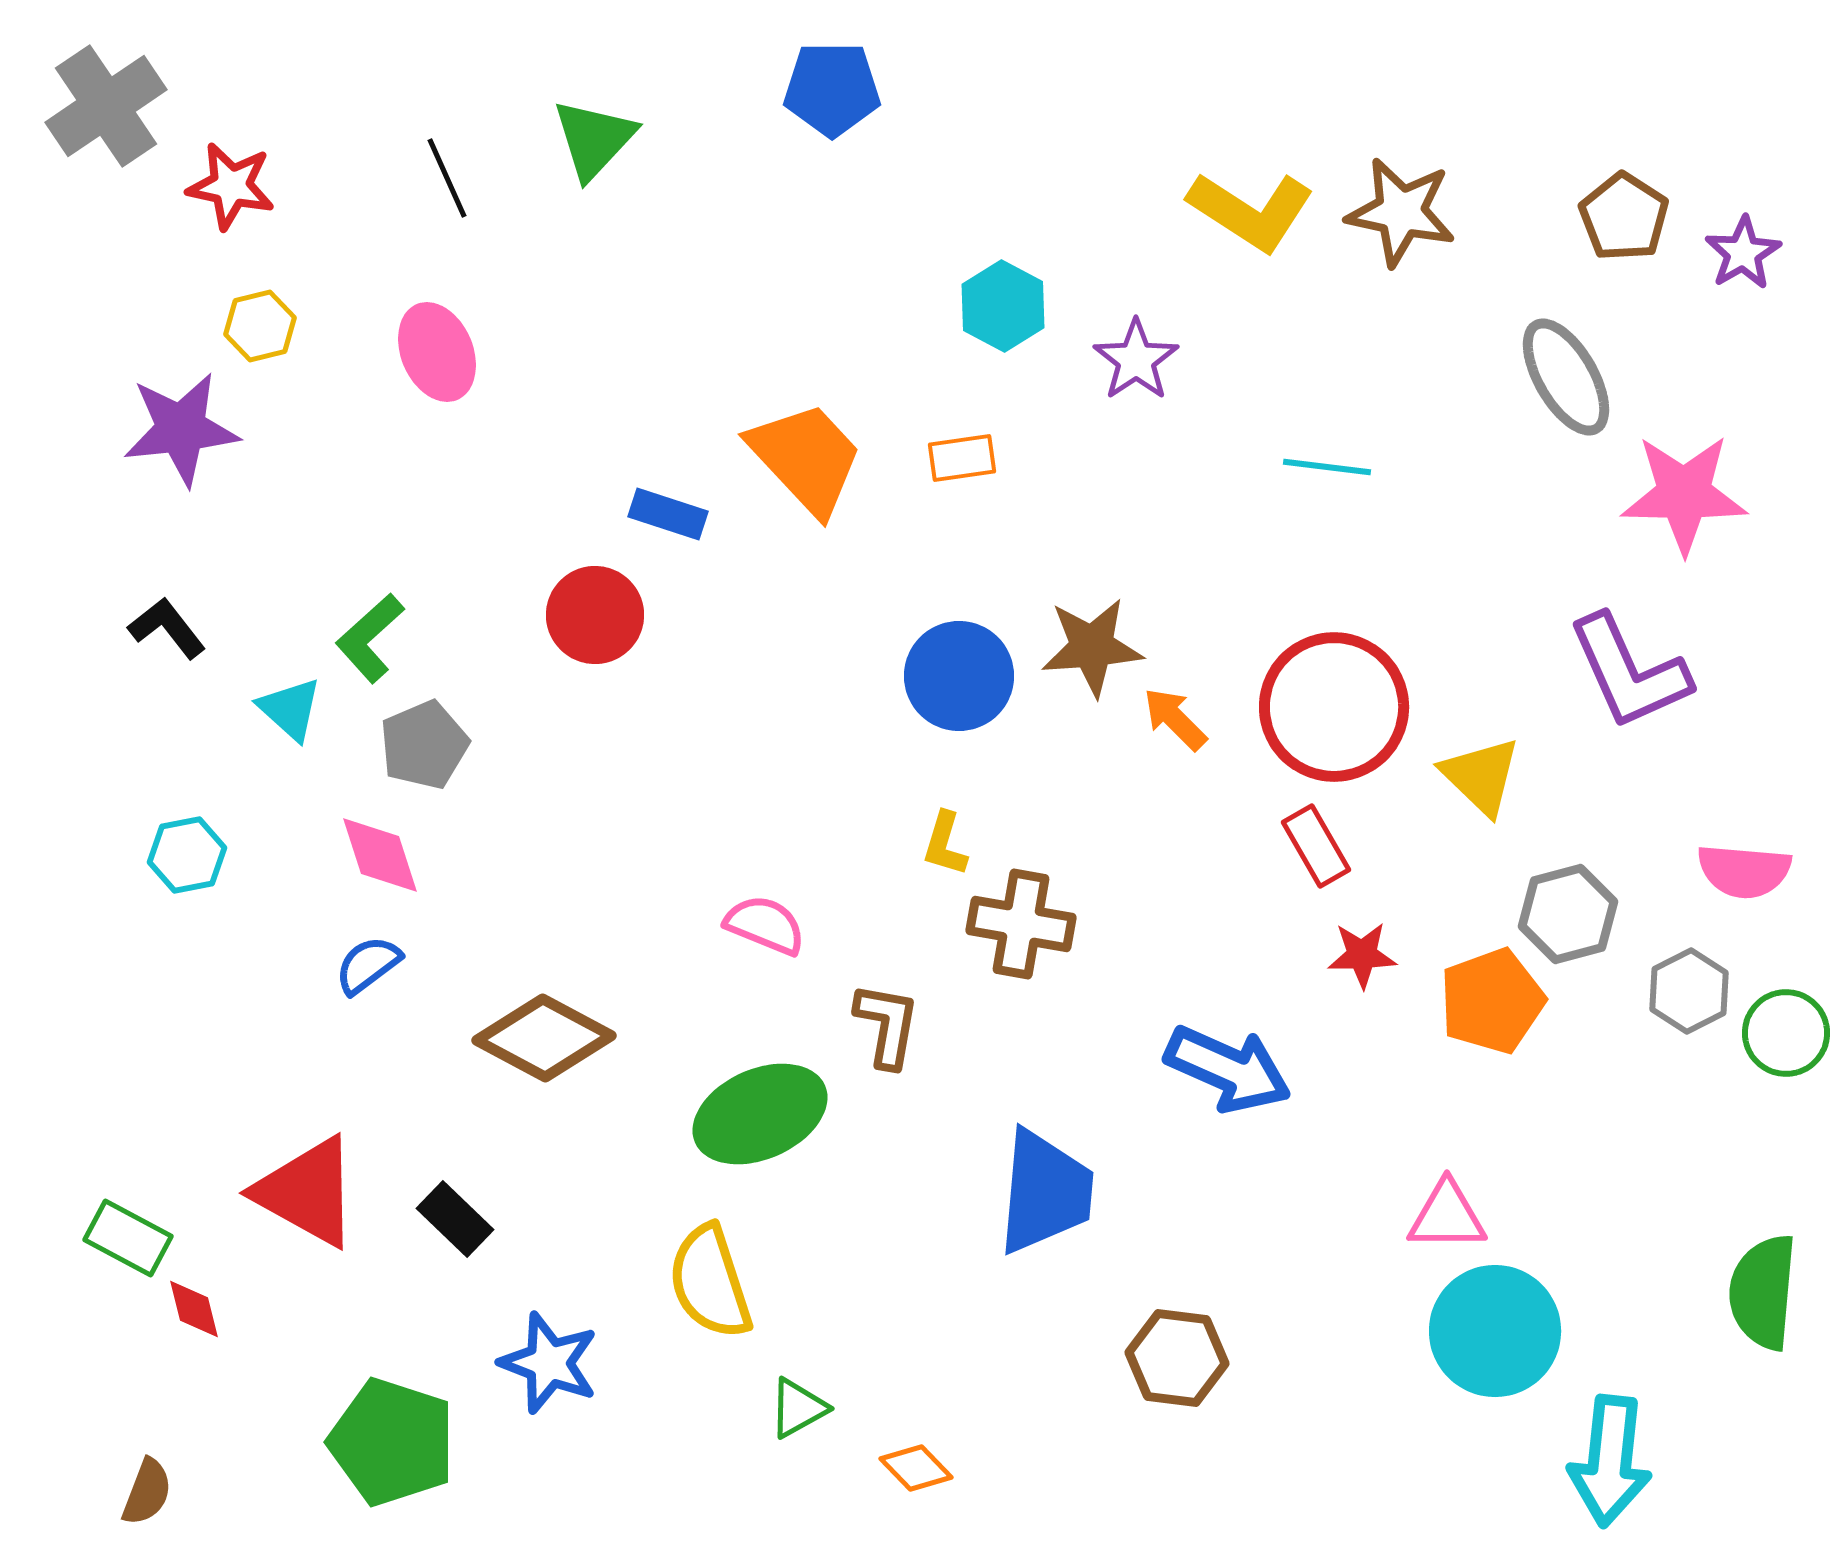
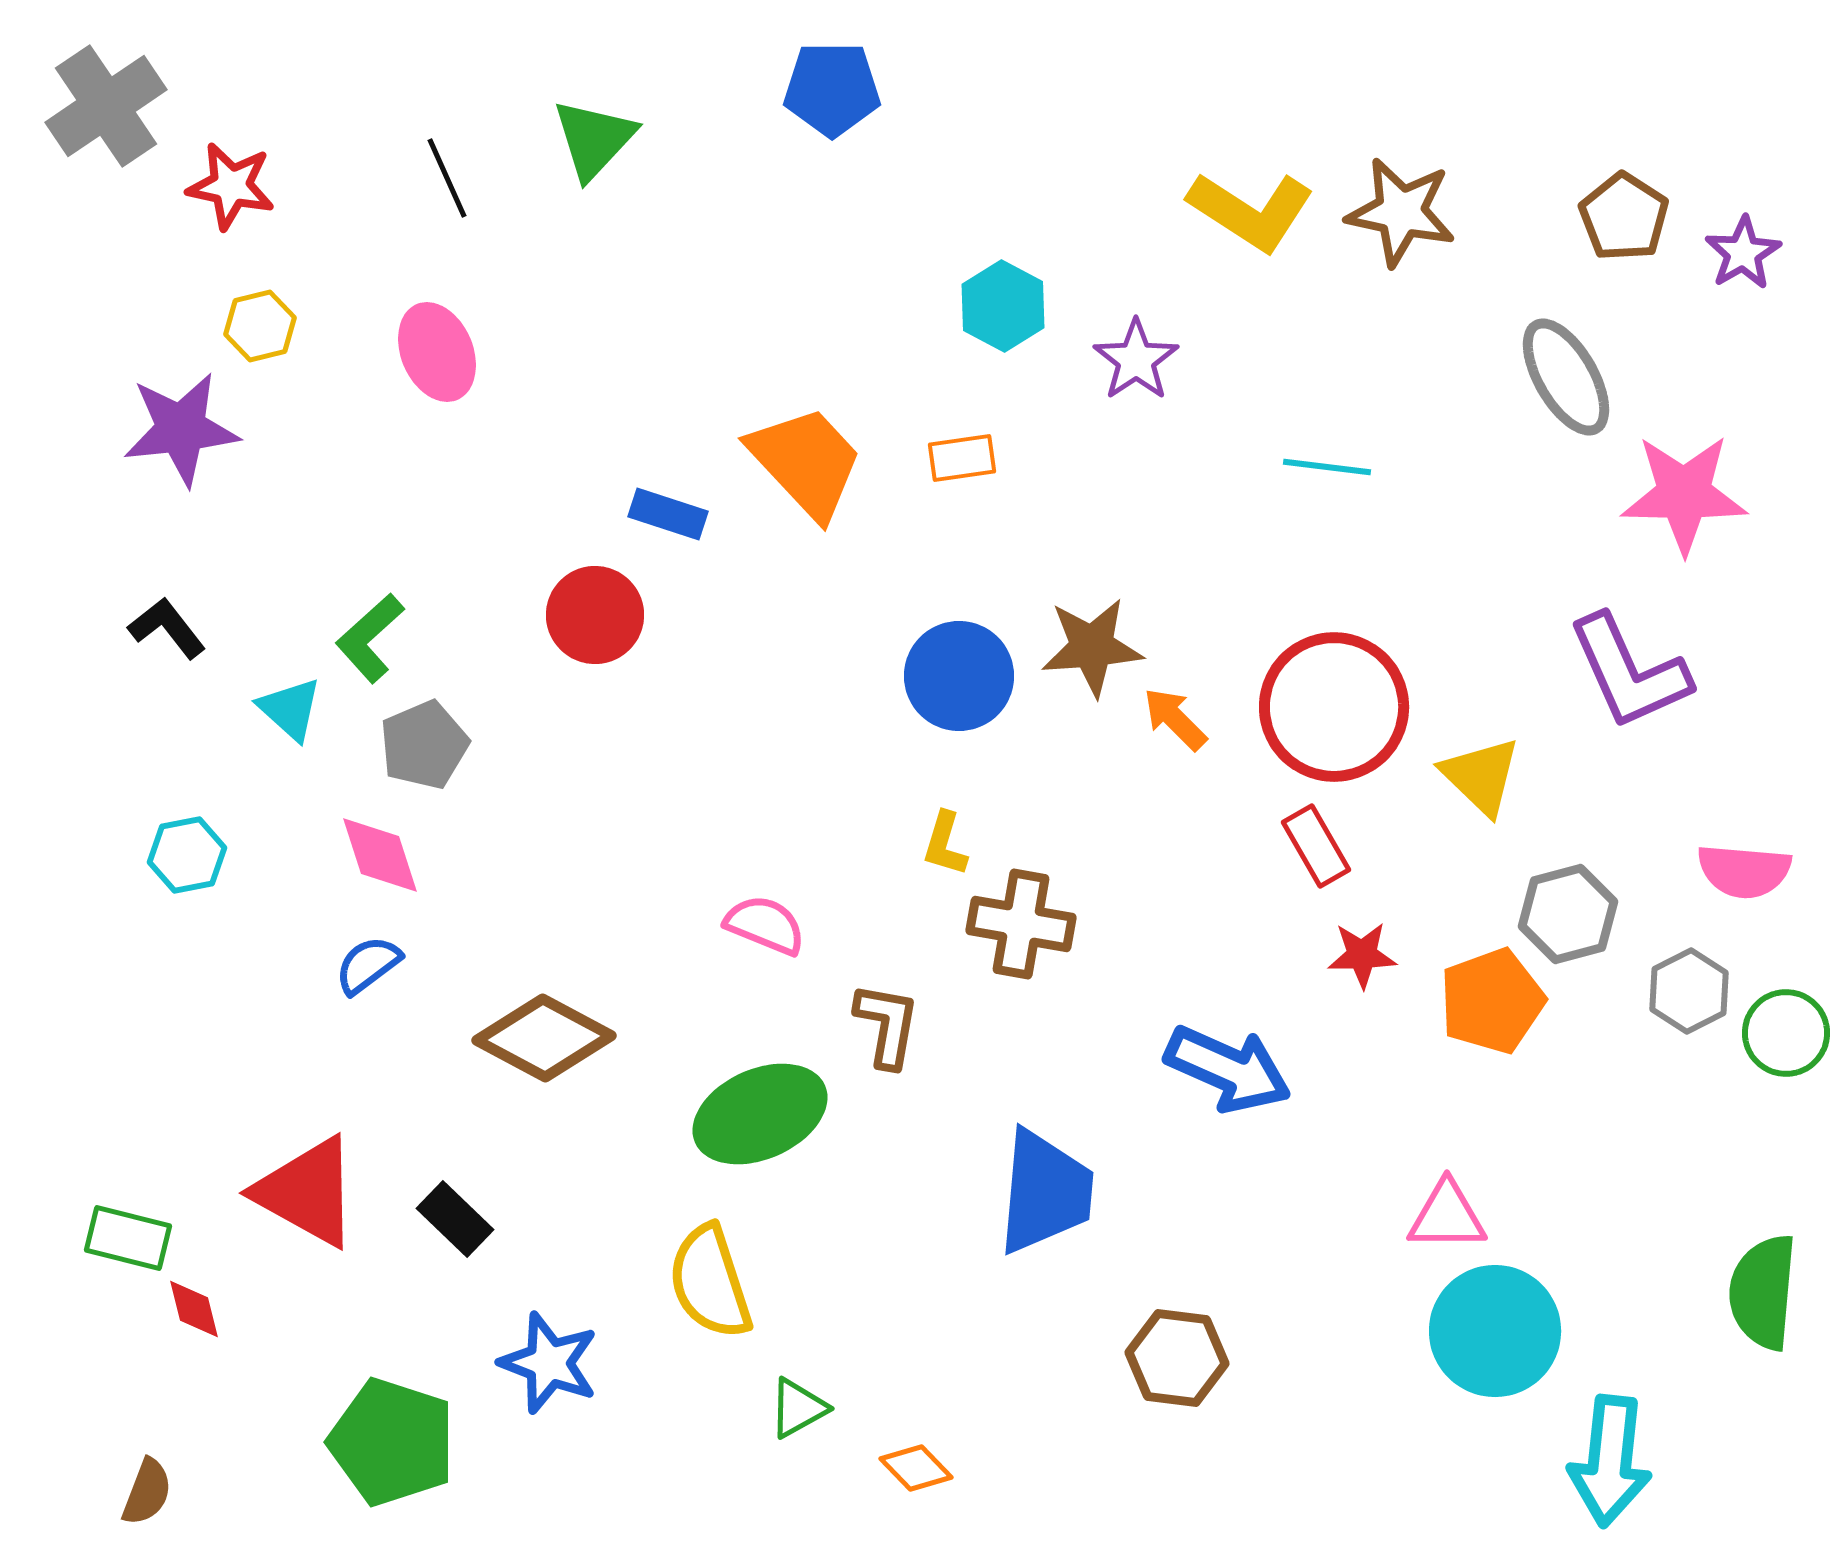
orange trapezoid at (806, 458): moved 4 px down
green rectangle at (128, 1238): rotated 14 degrees counterclockwise
